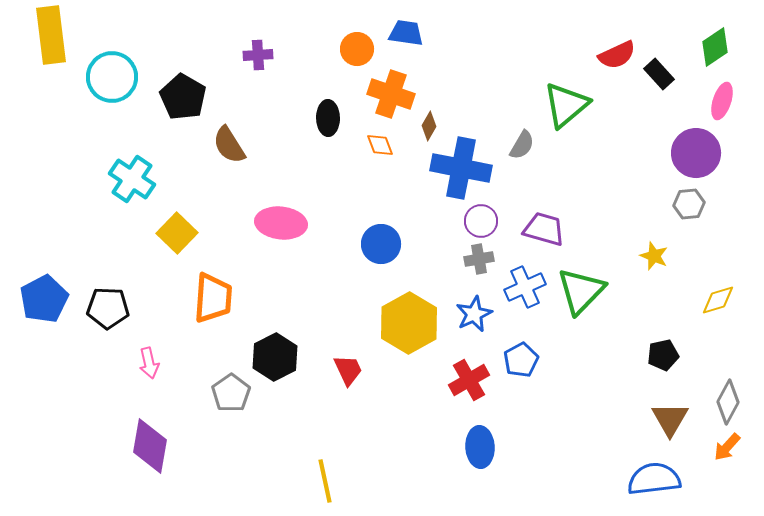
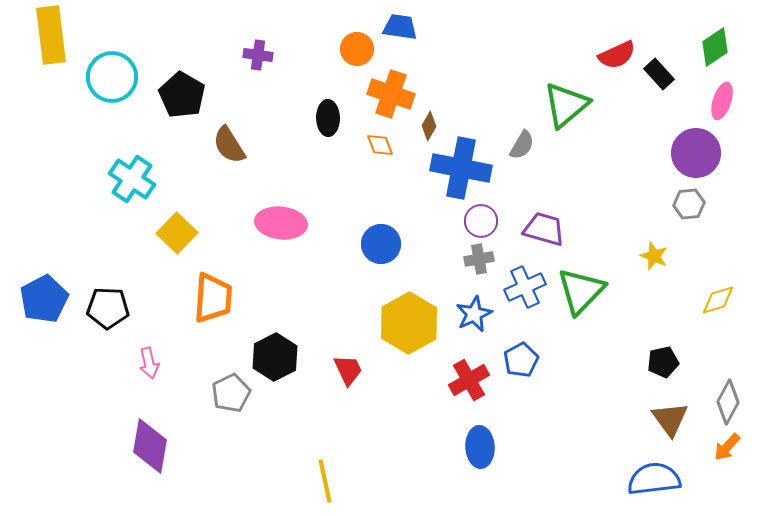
blue trapezoid at (406, 33): moved 6 px left, 6 px up
purple cross at (258, 55): rotated 12 degrees clockwise
black pentagon at (183, 97): moved 1 px left, 2 px up
black pentagon at (663, 355): moved 7 px down
gray pentagon at (231, 393): rotated 9 degrees clockwise
brown triangle at (670, 419): rotated 6 degrees counterclockwise
